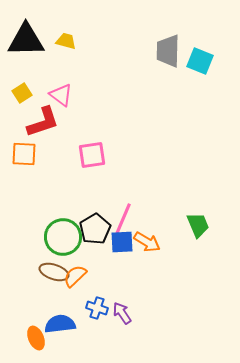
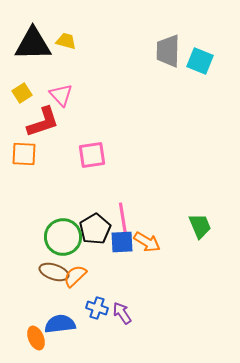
black triangle: moved 7 px right, 4 px down
pink triangle: rotated 10 degrees clockwise
pink line: rotated 32 degrees counterclockwise
green trapezoid: moved 2 px right, 1 px down
